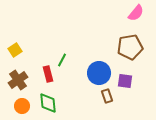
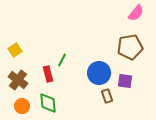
brown cross: rotated 18 degrees counterclockwise
